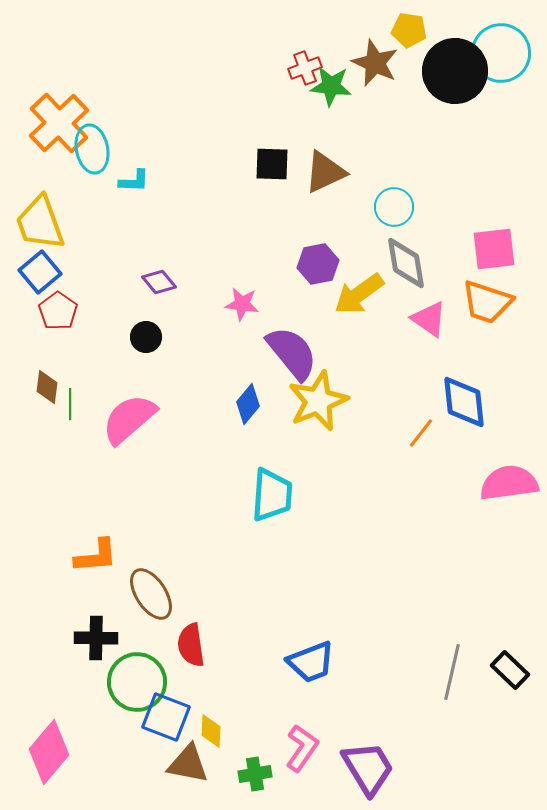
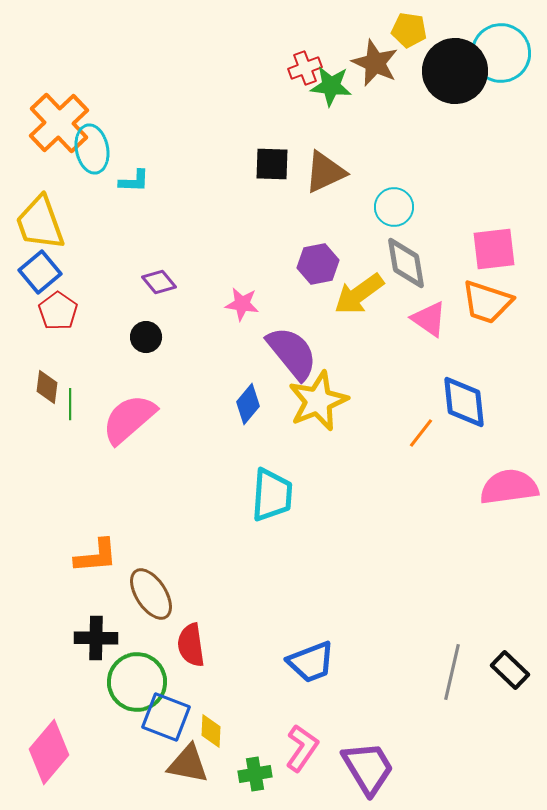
pink semicircle at (509, 483): moved 4 px down
